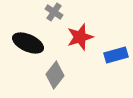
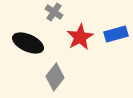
red star: rotated 12 degrees counterclockwise
blue rectangle: moved 21 px up
gray diamond: moved 2 px down
